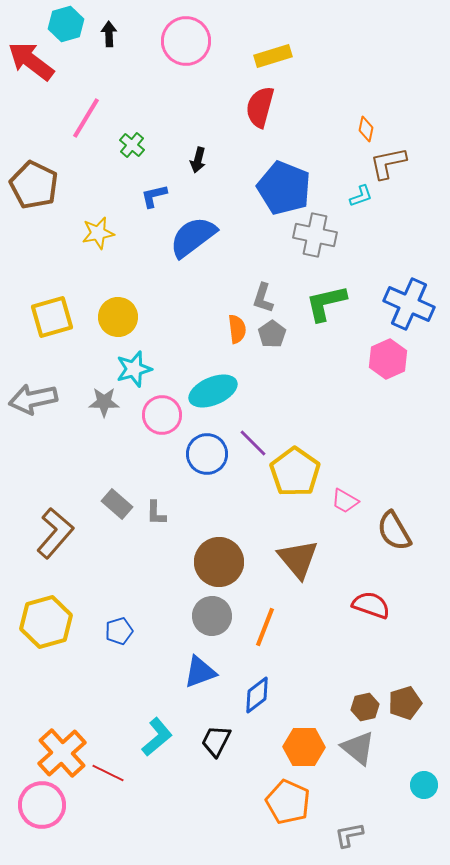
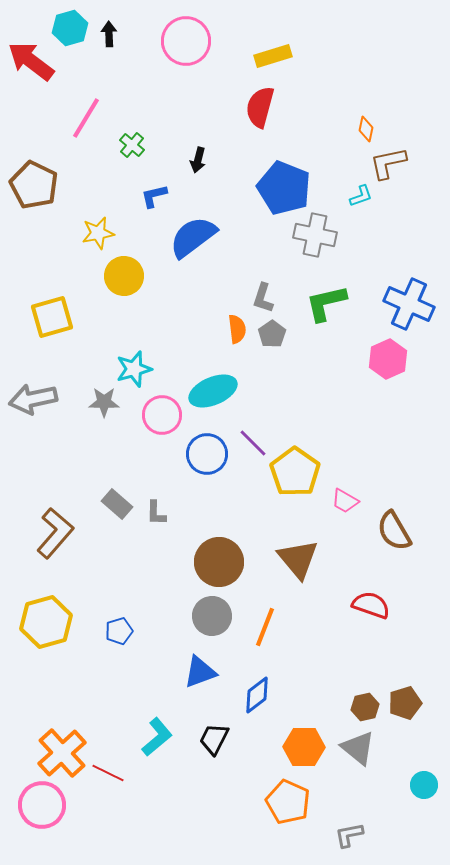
cyan hexagon at (66, 24): moved 4 px right, 4 px down
yellow circle at (118, 317): moved 6 px right, 41 px up
black trapezoid at (216, 741): moved 2 px left, 2 px up
